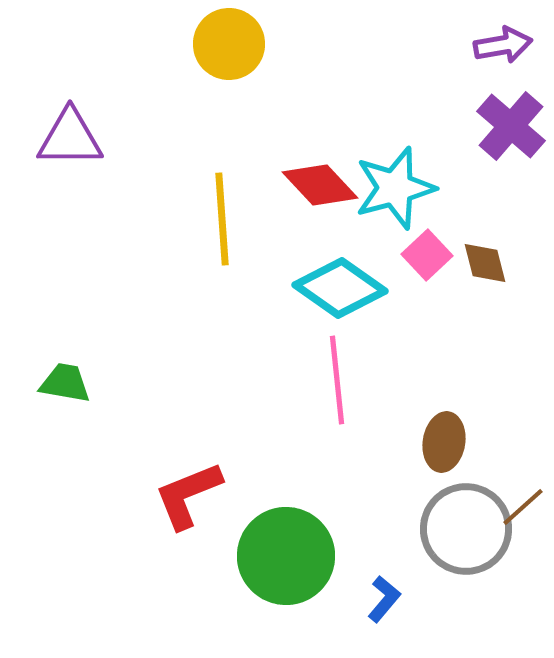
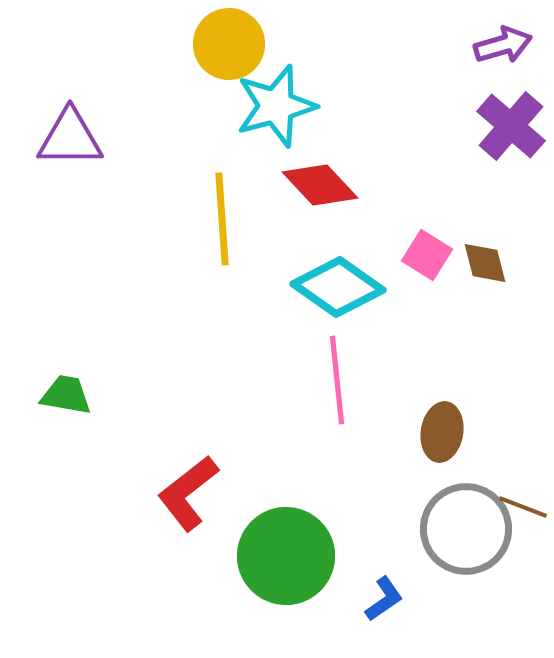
purple arrow: rotated 6 degrees counterclockwise
cyan star: moved 119 px left, 82 px up
pink square: rotated 15 degrees counterclockwise
cyan diamond: moved 2 px left, 1 px up
green trapezoid: moved 1 px right, 12 px down
brown ellipse: moved 2 px left, 10 px up
red L-shape: moved 2 px up; rotated 16 degrees counterclockwise
brown line: rotated 63 degrees clockwise
blue L-shape: rotated 15 degrees clockwise
